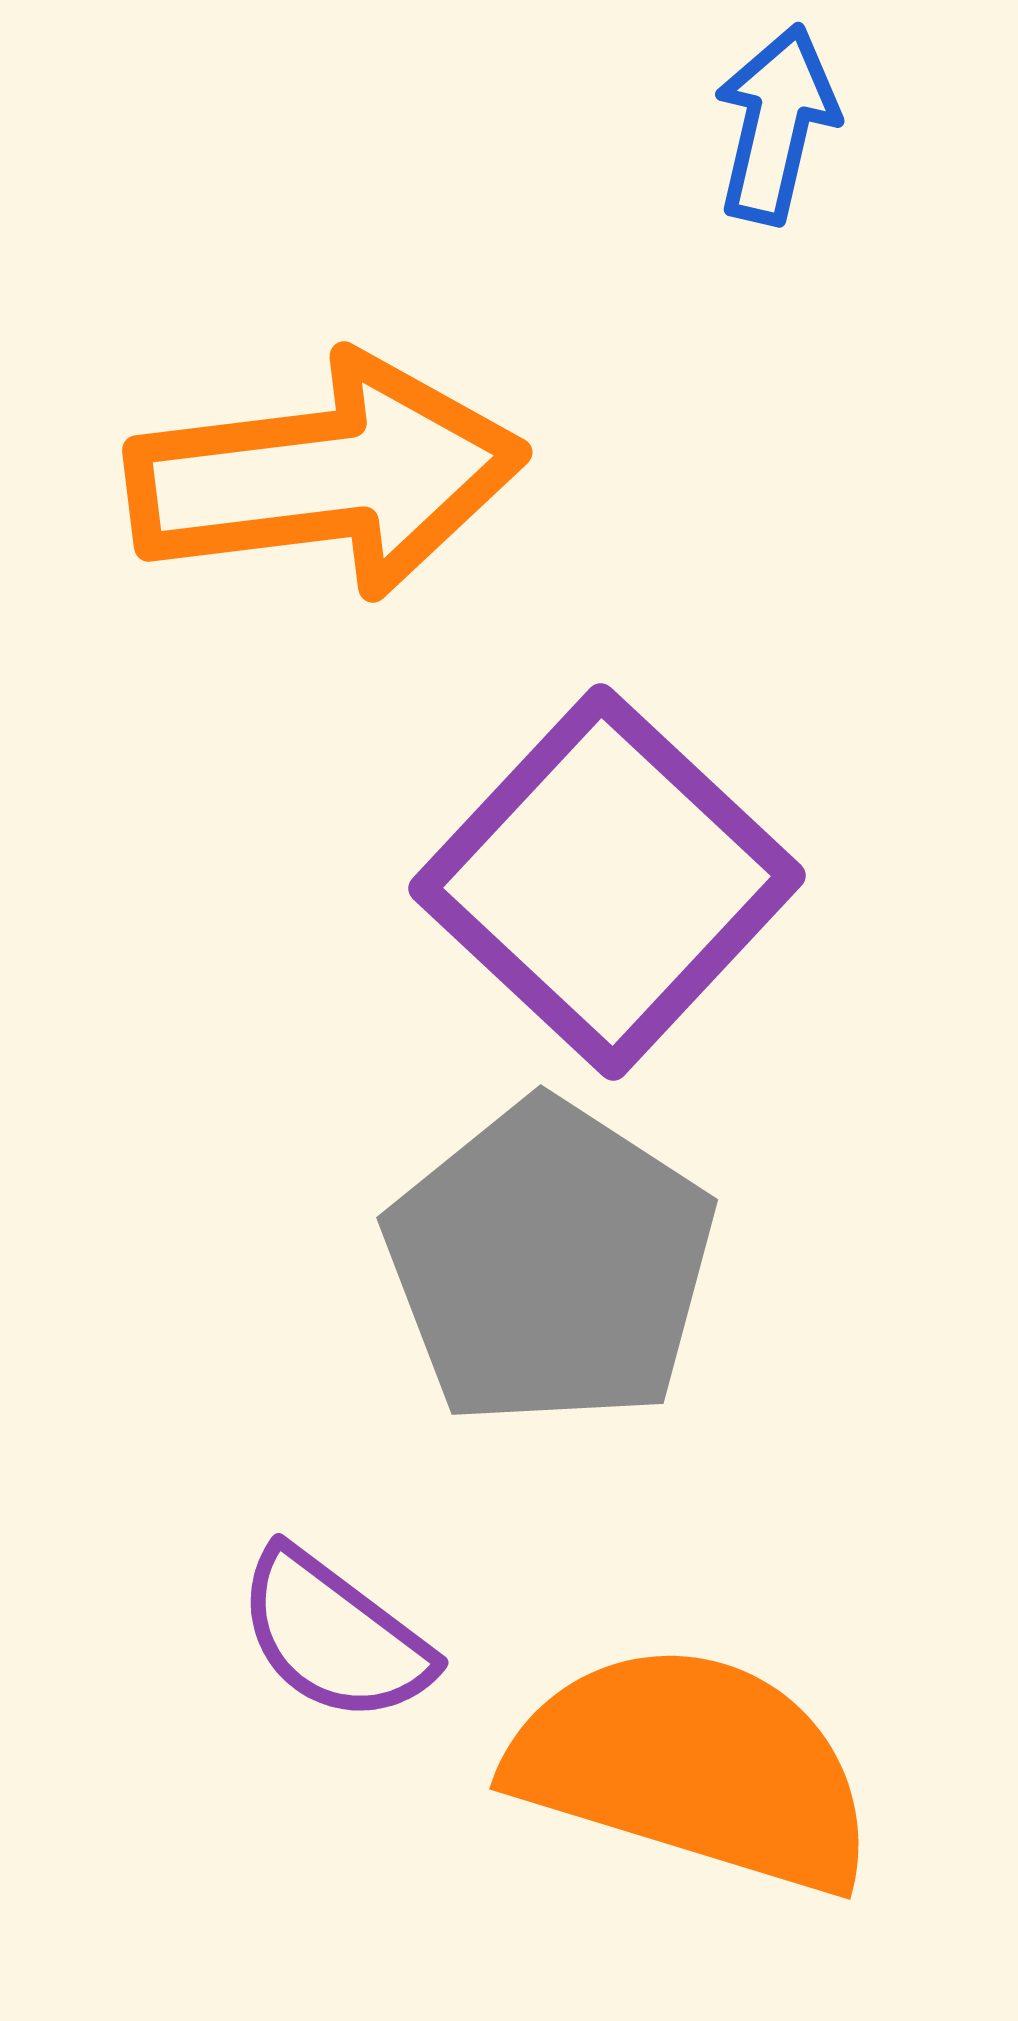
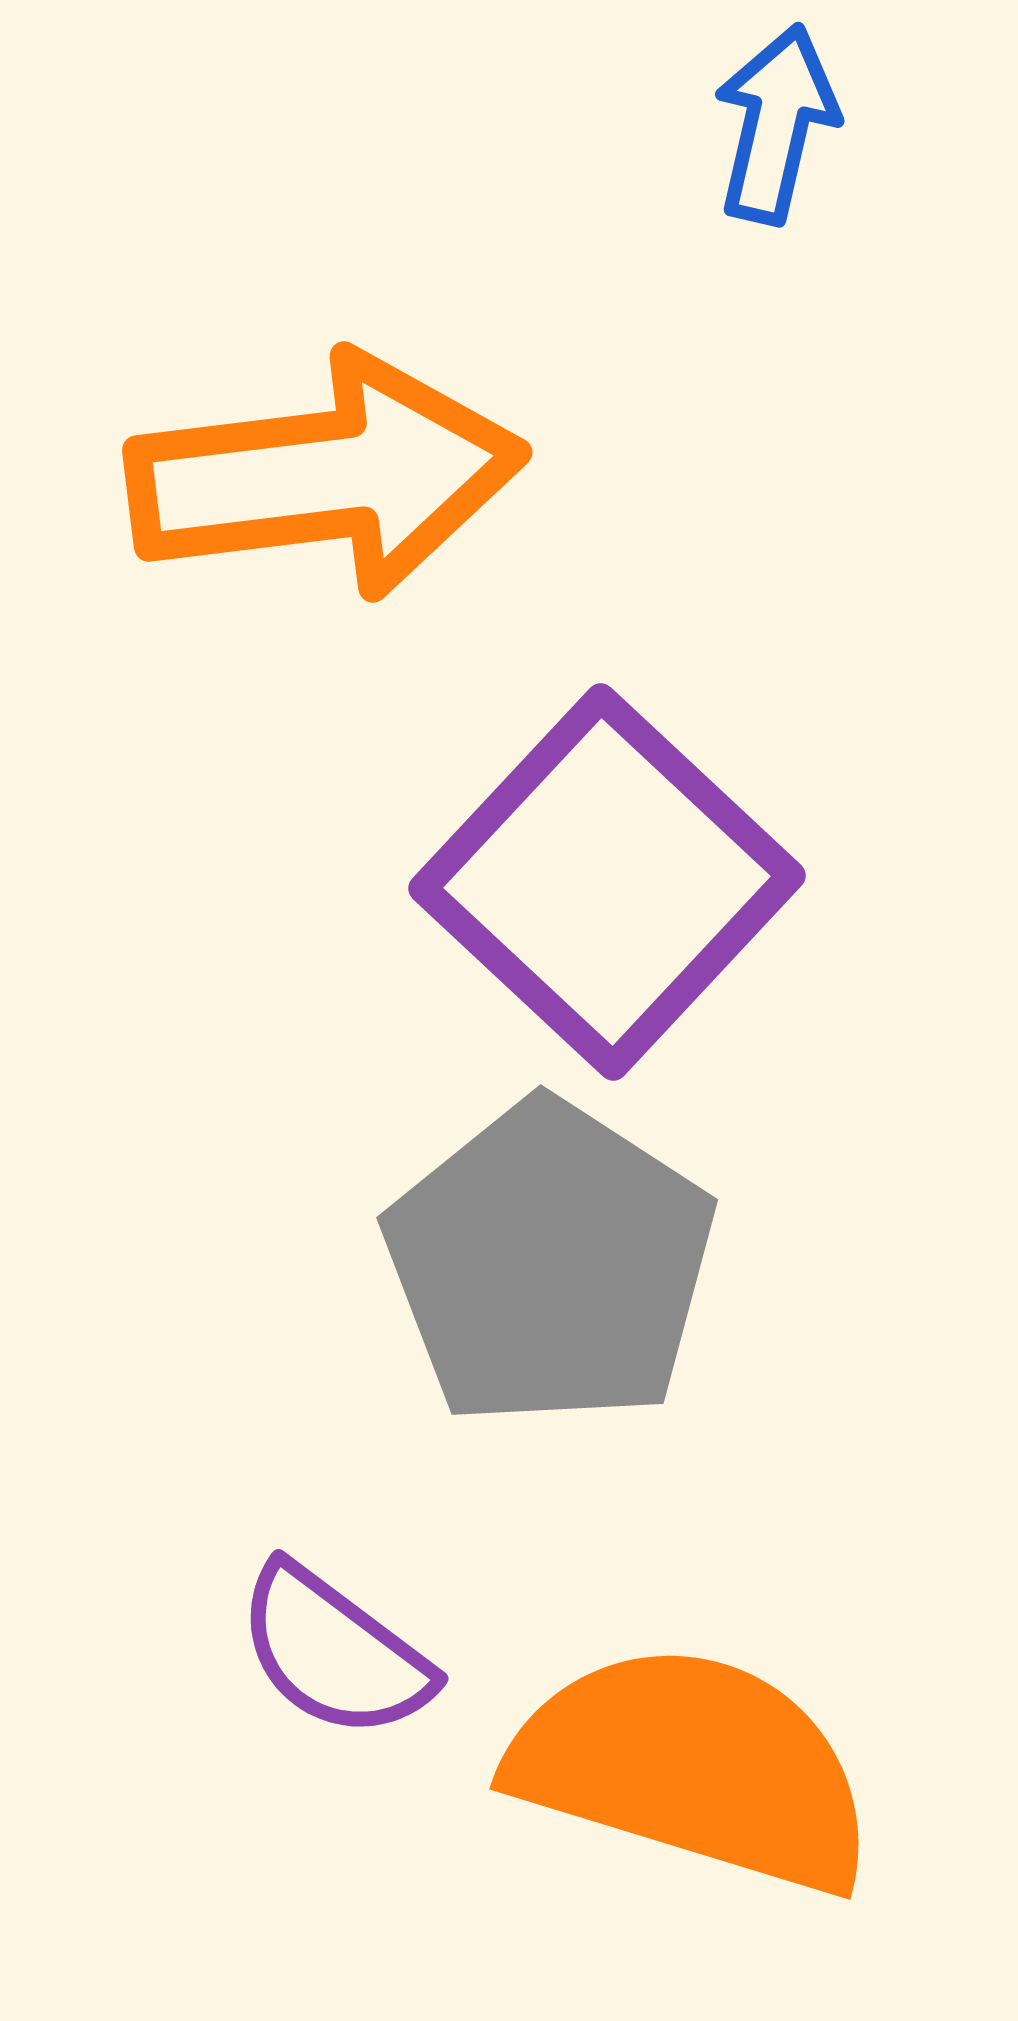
purple semicircle: moved 16 px down
